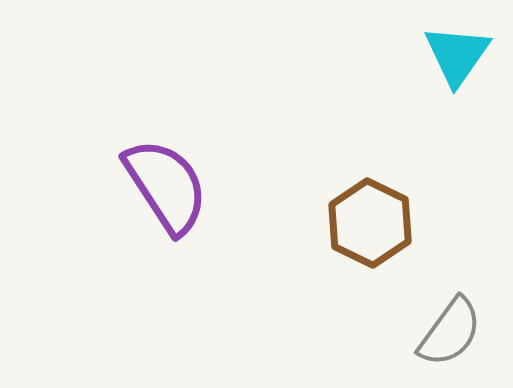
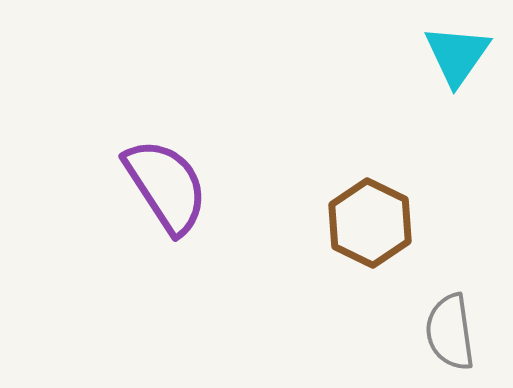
gray semicircle: rotated 136 degrees clockwise
